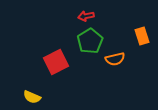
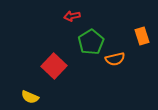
red arrow: moved 14 px left
green pentagon: moved 1 px right, 1 px down
red square: moved 2 px left, 4 px down; rotated 20 degrees counterclockwise
yellow semicircle: moved 2 px left
